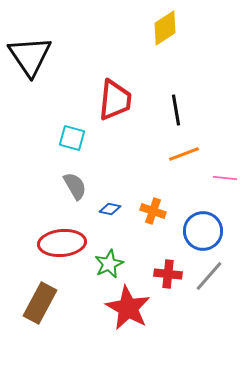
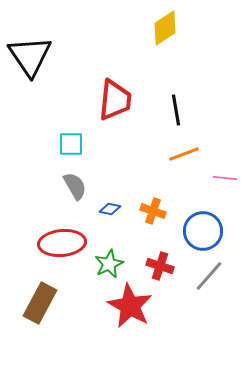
cyan square: moved 1 px left, 6 px down; rotated 16 degrees counterclockwise
red cross: moved 8 px left, 8 px up; rotated 12 degrees clockwise
red star: moved 2 px right, 2 px up
